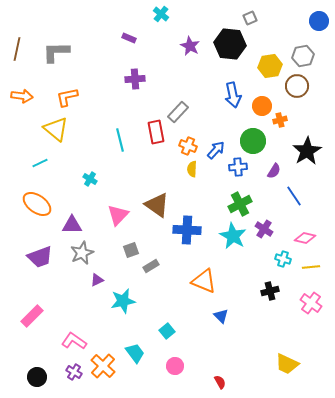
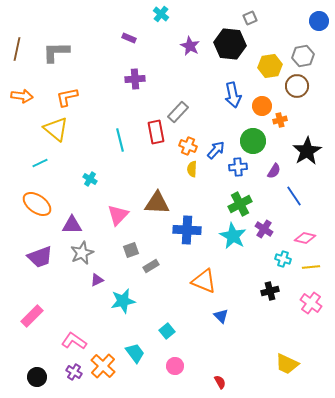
brown triangle at (157, 205): moved 2 px up; rotated 32 degrees counterclockwise
